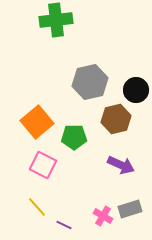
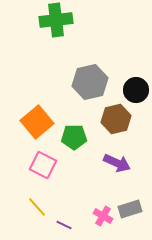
purple arrow: moved 4 px left, 2 px up
